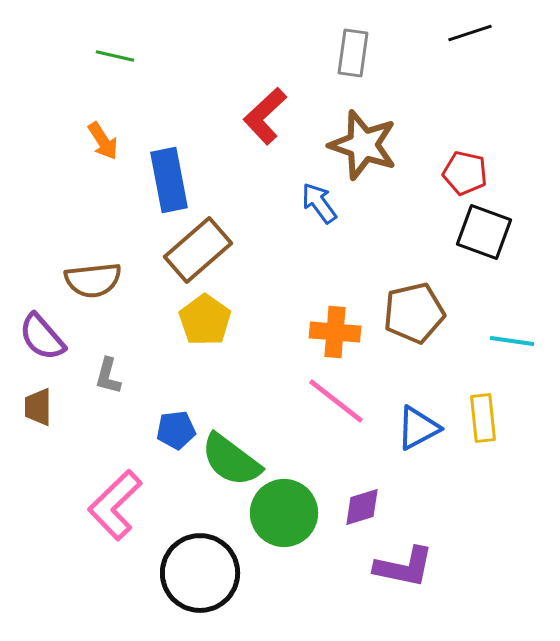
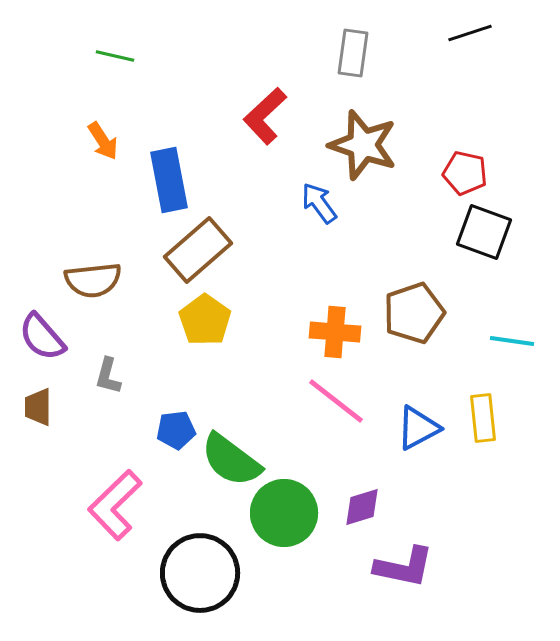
brown pentagon: rotated 6 degrees counterclockwise
